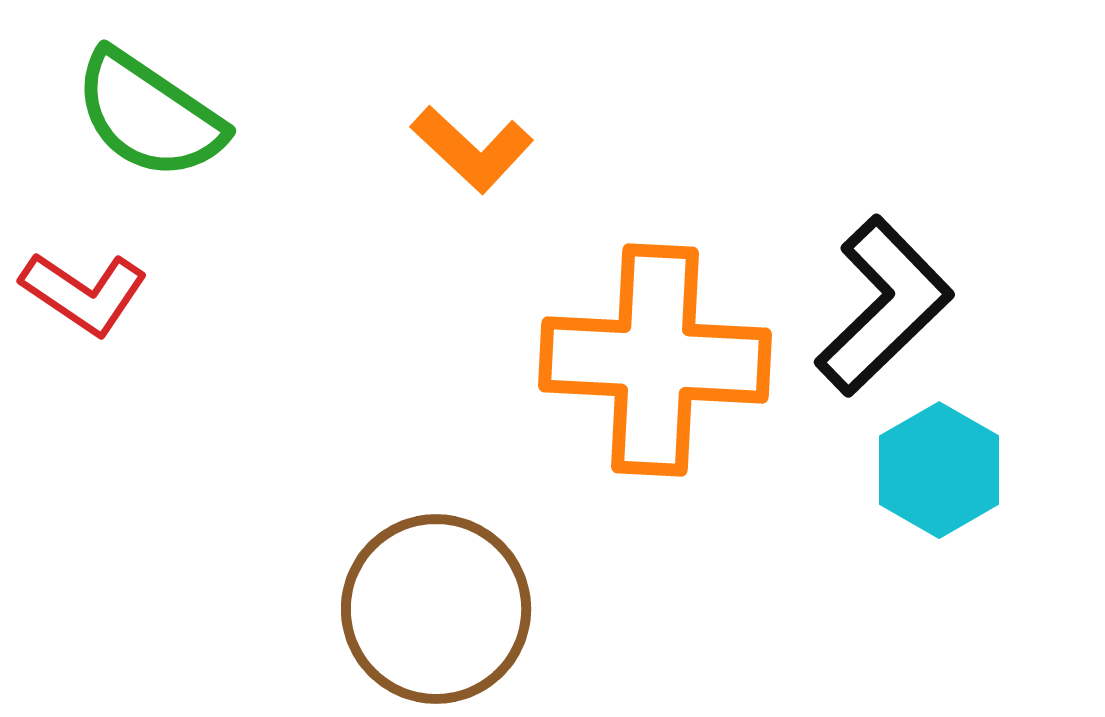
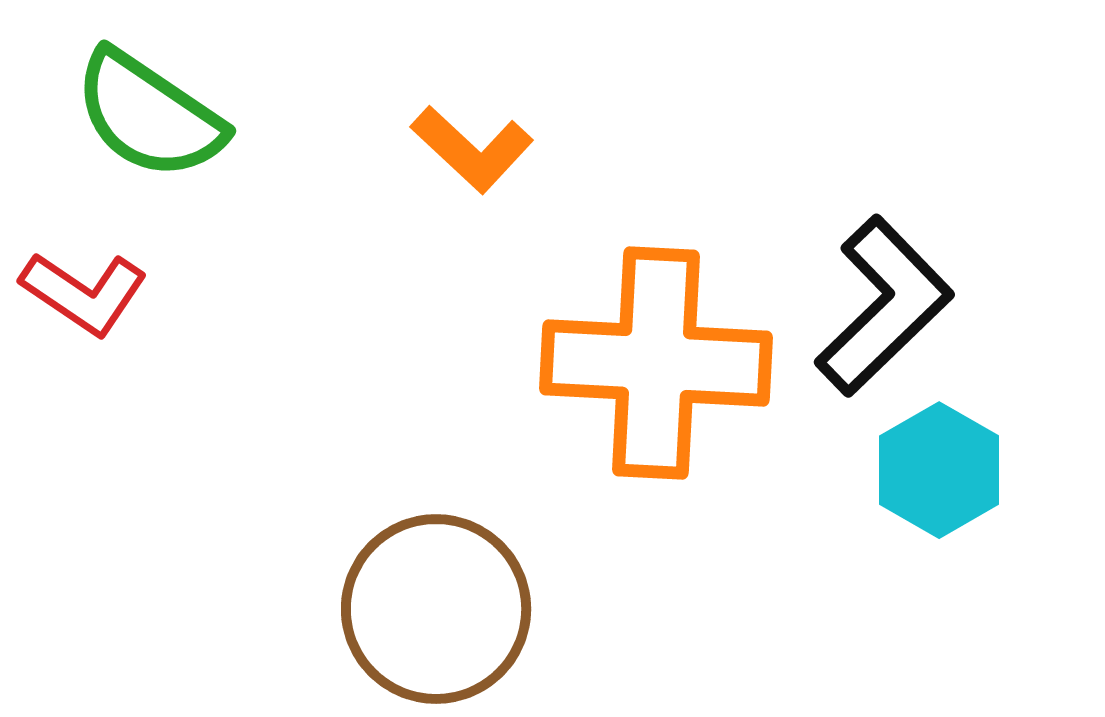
orange cross: moved 1 px right, 3 px down
